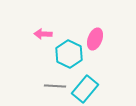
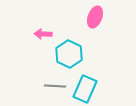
pink ellipse: moved 22 px up
cyan rectangle: rotated 16 degrees counterclockwise
